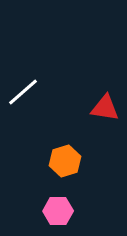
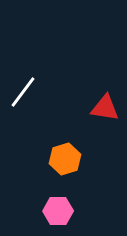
white line: rotated 12 degrees counterclockwise
orange hexagon: moved 2 px up
